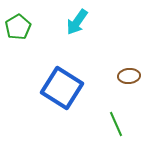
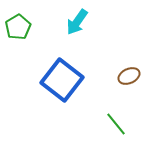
brown ellipse: rotated 20 degrees counterclockwise
blue square: moved 8 px up; rotated 6 degrees clockwise
green line: rotated 15 degrees counterclockwise
